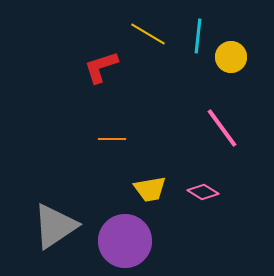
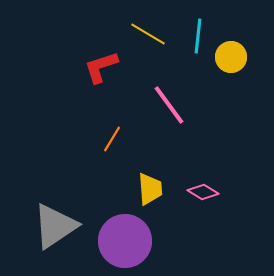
pink line: moved 53 px left, 23 px up
orange line: rotated 60 degrees counterclockwise
yellow trapezoid: rotated 84 degrees counterclockwise
